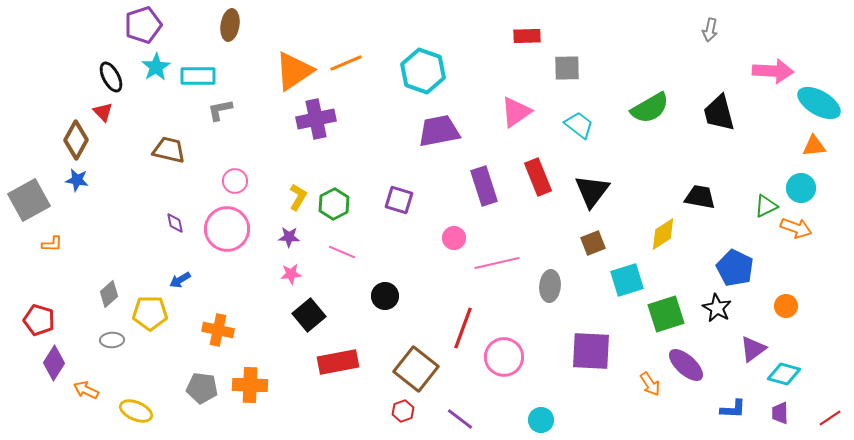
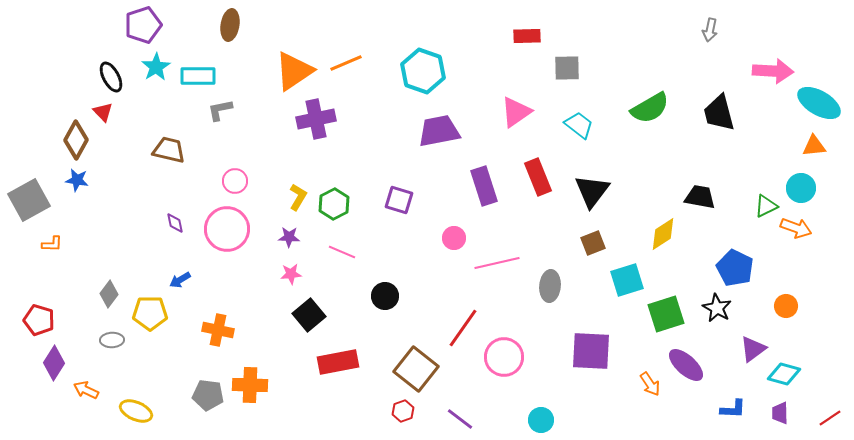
gray diamond at (109, 294): rotated 12 degrees counterclockwise
red line at (463, 328): rotated 15 degrees clockwise
gray pentagon at (202, 388): moved 6 px right, 7 px down
